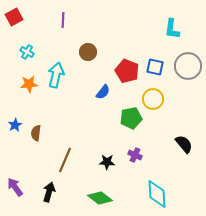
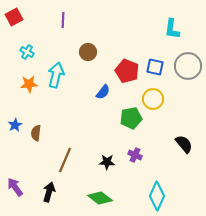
cyan diamond: moved 2 px down; rotated 28 degrees clockwise
